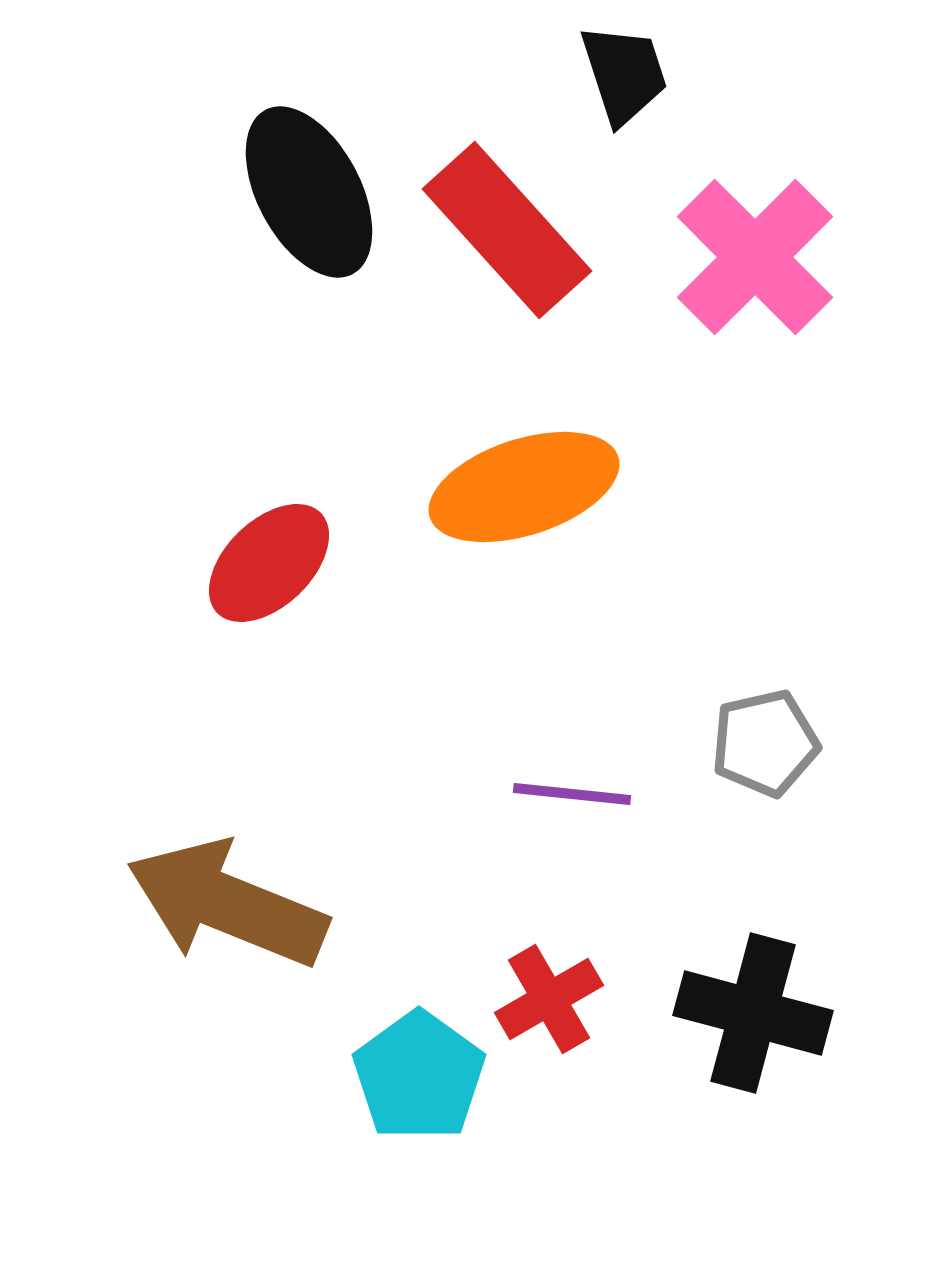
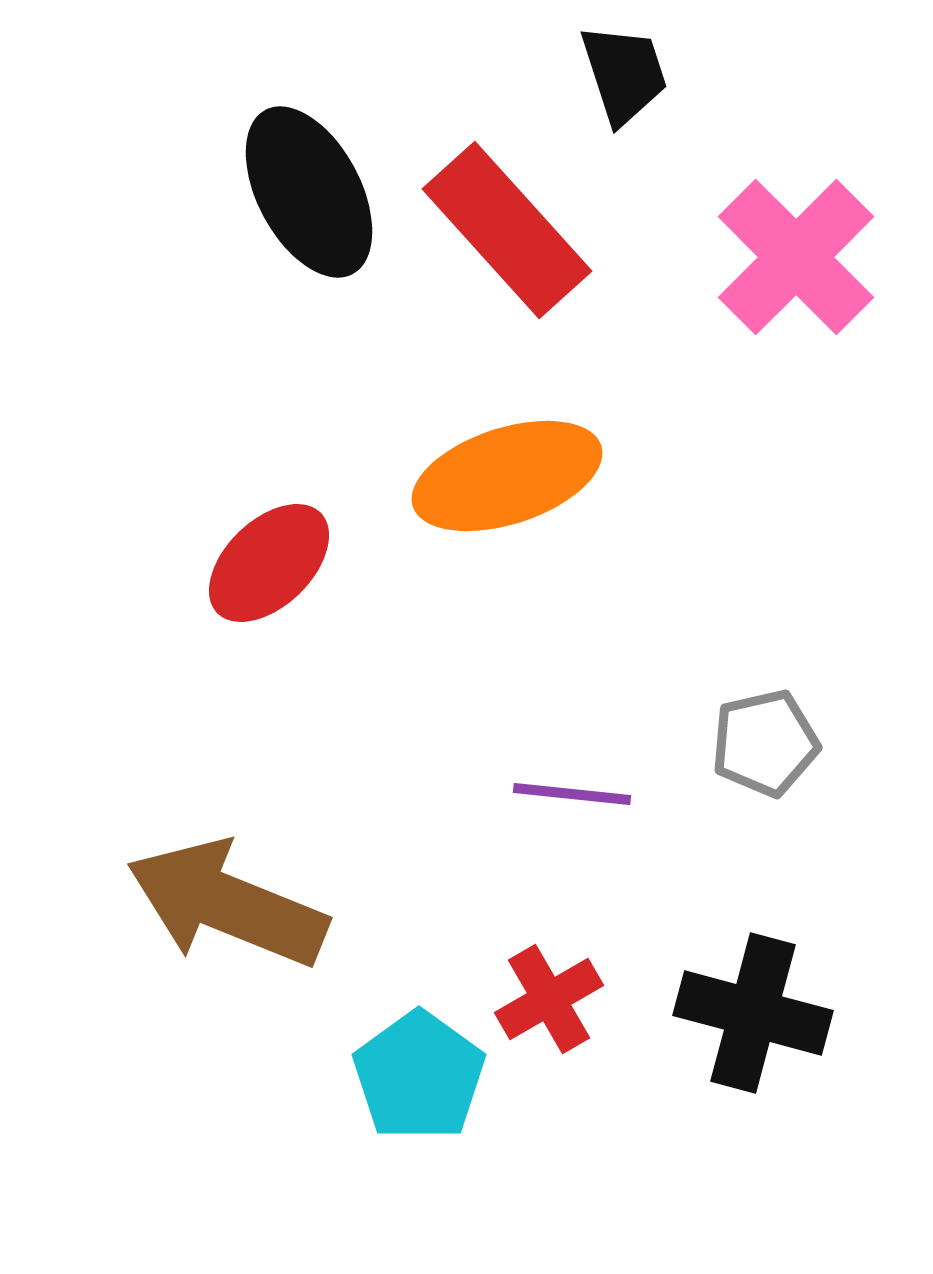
pink cross: moved 41 px right
orange ellipse: moved 17 px left, 11 px up
